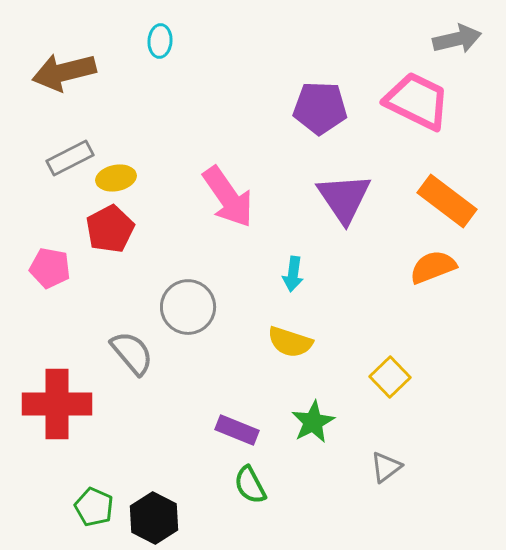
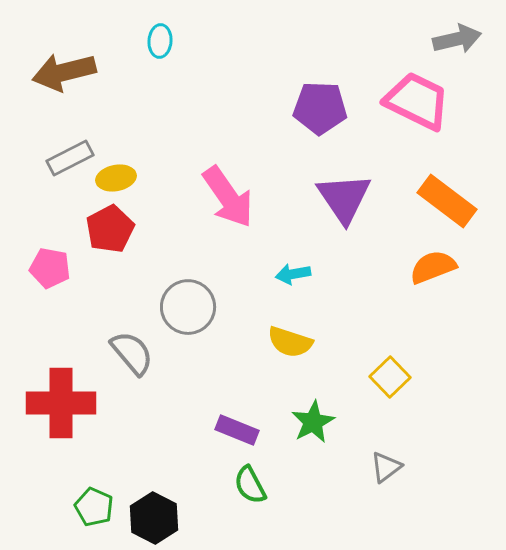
cyan arrow: rotated 72 degrees clockwise
red cross: moved 4 px right, 1 px up
